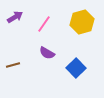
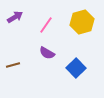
pink line: moved 2 px right, 1 px down
